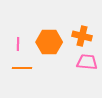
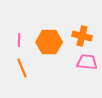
pink line: moved 1 px right, 4 px up
orange line: rotated 66 degrees clockwise
